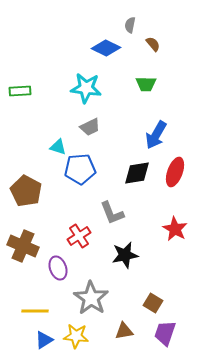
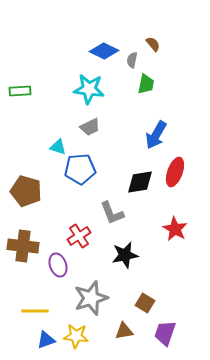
gray semicircle: moved 2 px right, 35 px down
blue diamond: moved 2 px left, 3 px down
green trapezoid: rotated 80 degrees counterclockwise
cyan star: moved 3 px right, 1 px down
black diamond: moved 3 px right, 9 px down
brown pentagon: rotated 12 degrees counterclockwise
brown cross: rotated 16 degrees counterclockwise
purple ellipse: moved 3 px up
gray star: rotated 20 degrees clockwise
brown square: moved 8 px left
blue triangle: moved 2 px right; rotated 12 degrees clockwise
